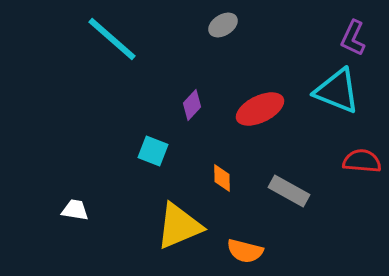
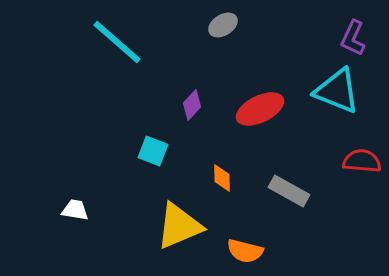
cyan line: moved 5 px right, 3 px down
